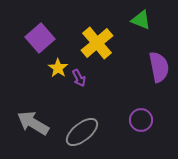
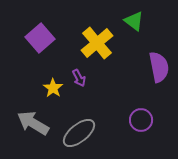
green triangle: moved 7 px left, 1 px down; rotated 15 degrees clockwise
yellow star: moved 5 px left, 20 px down
gray ellipse: moved 3 px left, 1 px down
